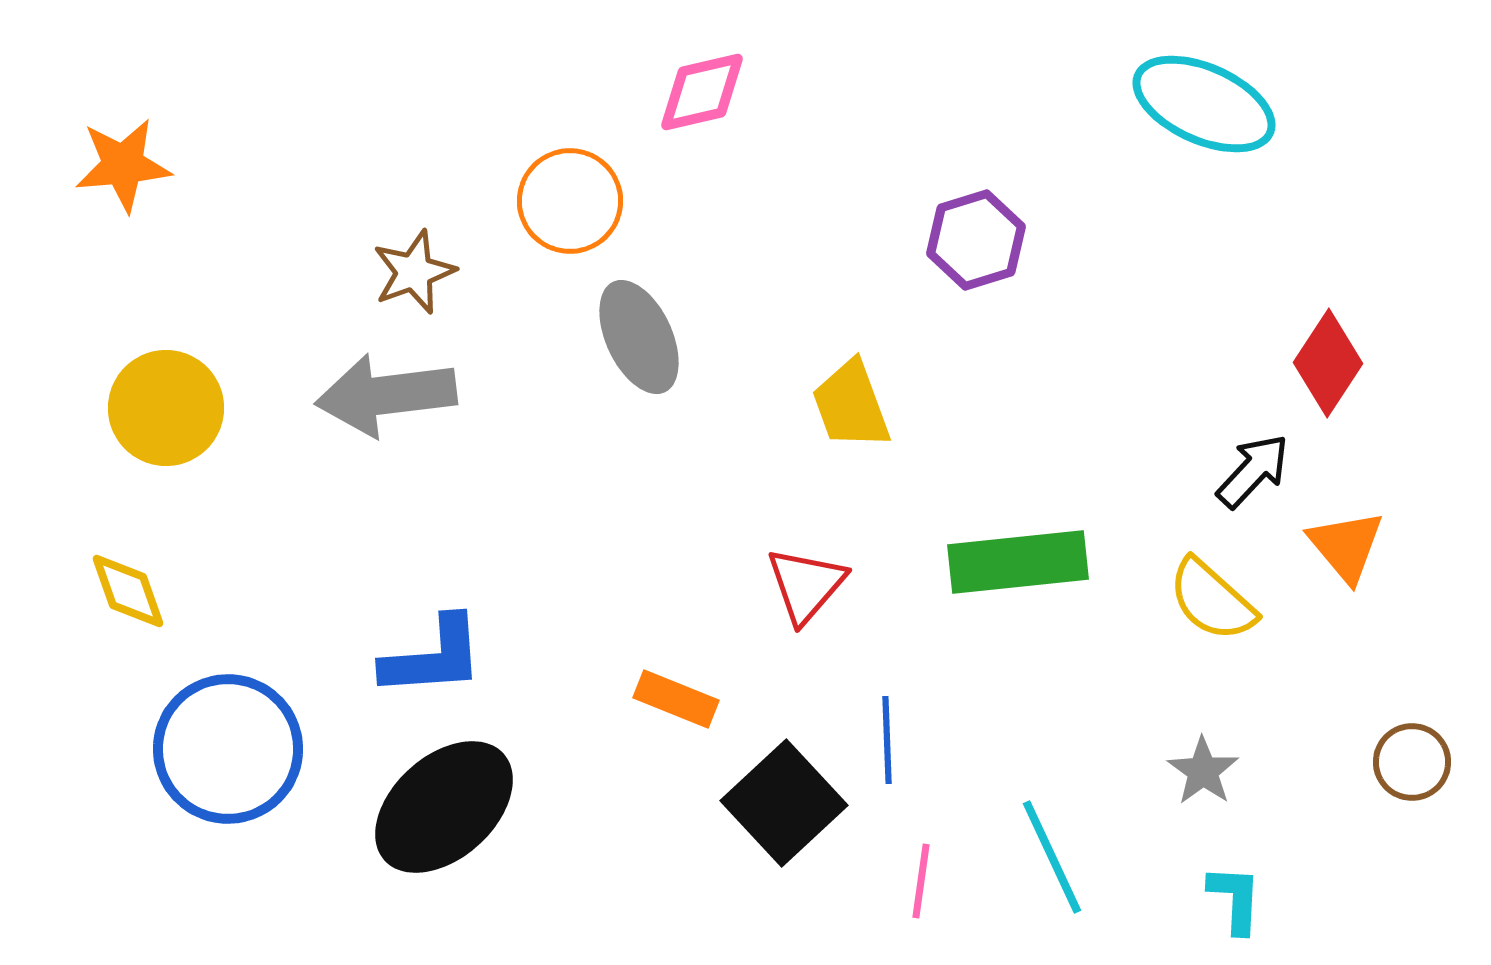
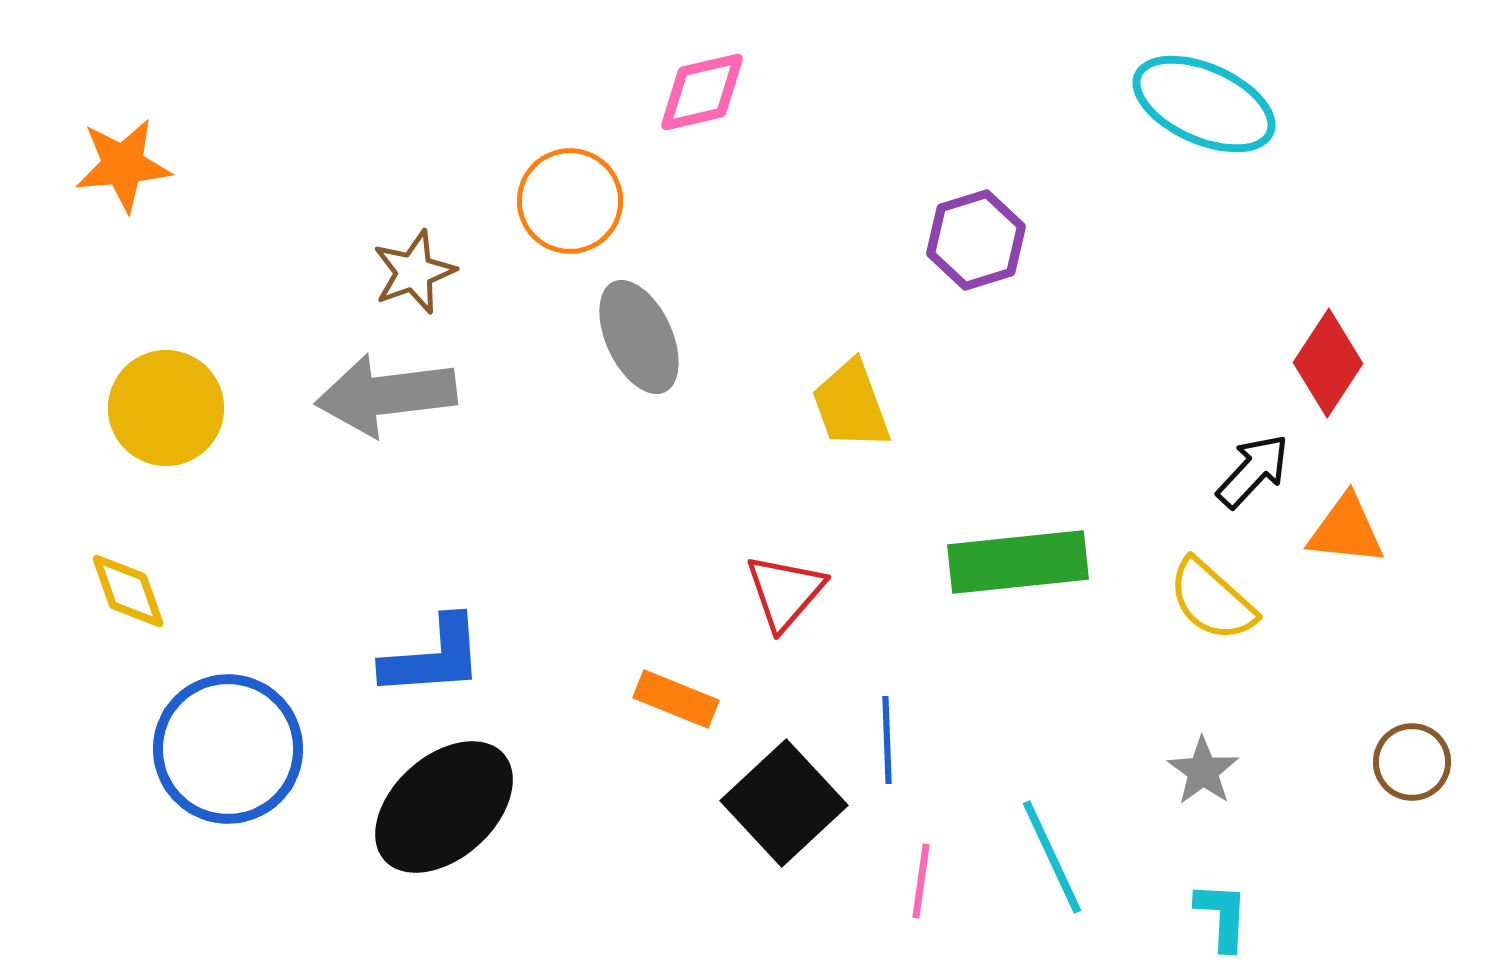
orange triangle: moved 16 px up; rotated 44 degrees counterclockwise
red triangle: moved 21 px left, 7 px down
cyan L-shape: moved 13 px left, 17 px down
